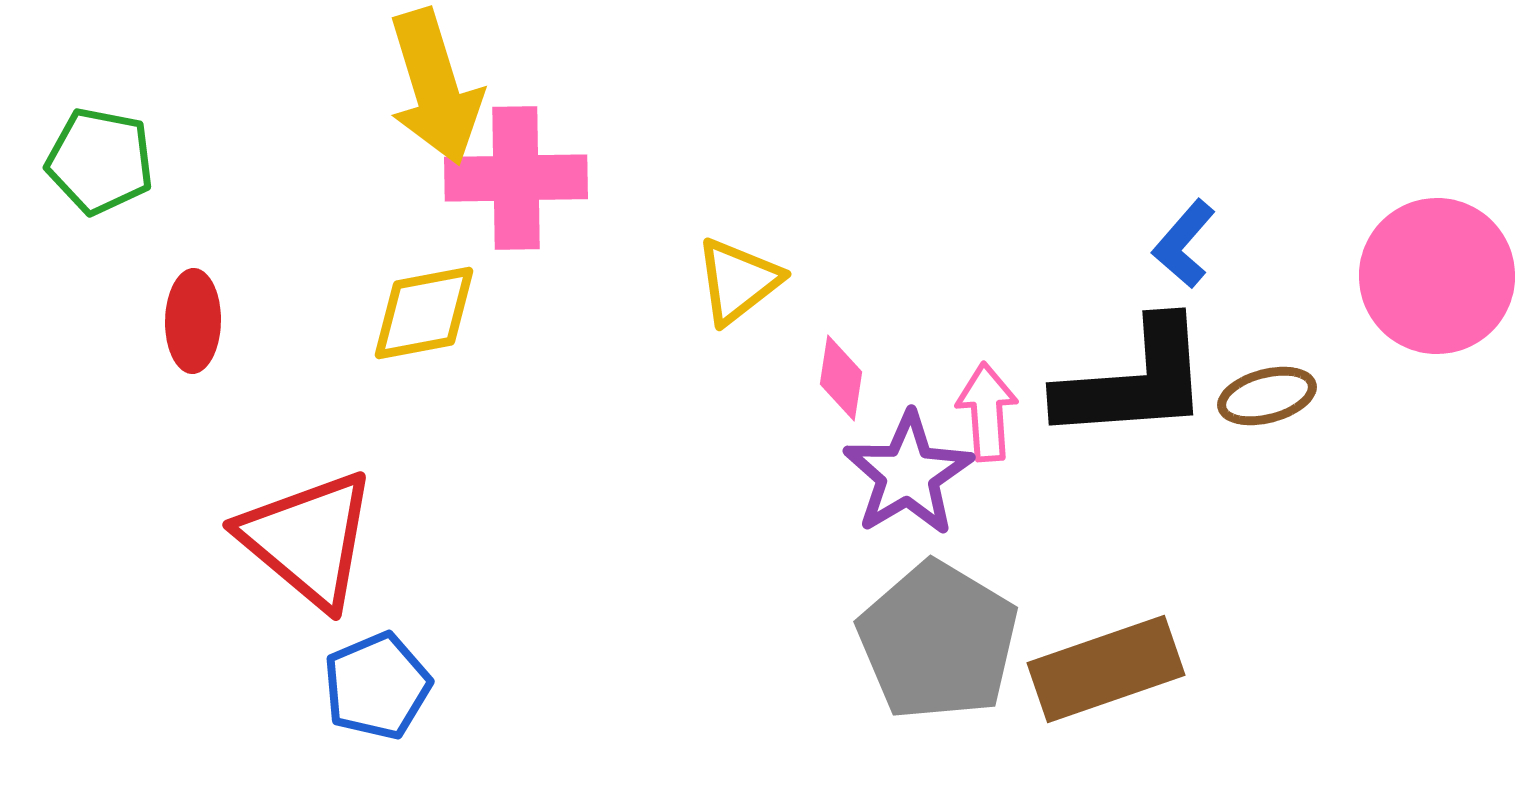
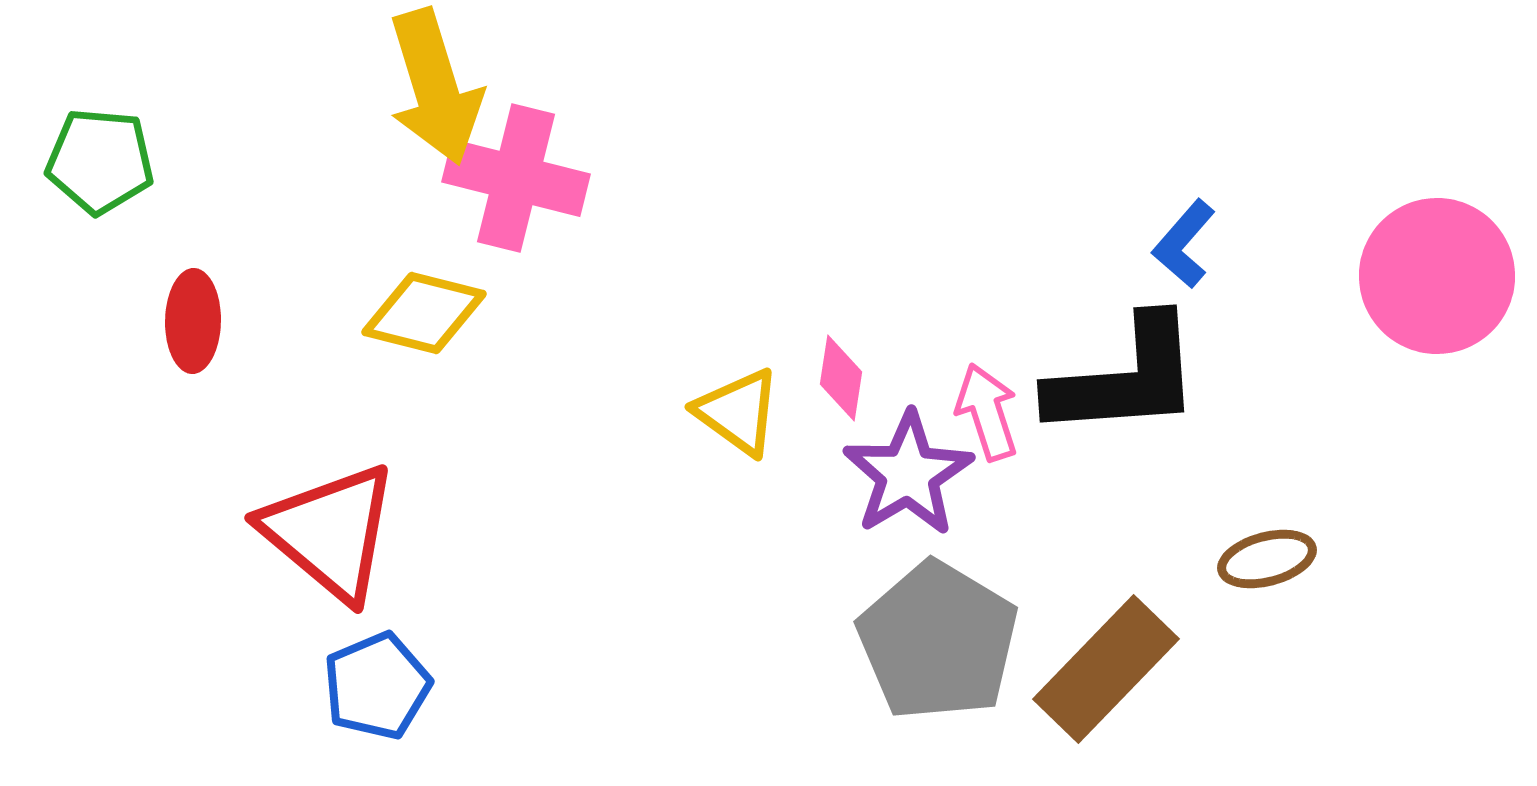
green pentagon: rotated 6 degrees counterclockwise
pink cross: rotated 15 degrees clockwise
yellow triangle: moved 131 px down; rotated 46 degrees counterclockwise
yellow diamond: rotated 25 degrees clockwise
black L-shape: moved 9 px left, 3 px up
brown ellipse: moved 163 px down
pink arrow: rotated 14 degrees counterclockwise
red triangle: moved 22 px right, 7 px up
brown rectangle: rotated 27 degrees counterclockwise
